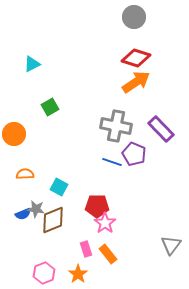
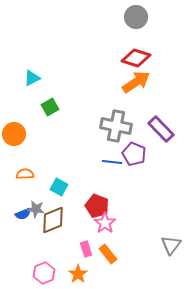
gray circle: moved 2 px right
cyan triangle: moved 14 px down
blue line: rotated 12 degrees counterclockwise
red pentagon: rotated 20 degrees clockwise
